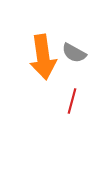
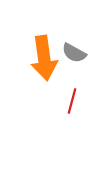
orange arrow: moved 1 px right, 1 px down
